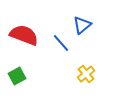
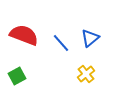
blue triangle: moved 8 px right, 13 px down
